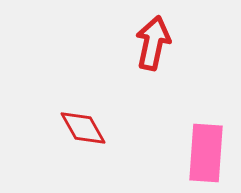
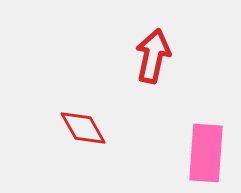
red arrow: moved 13 px down
